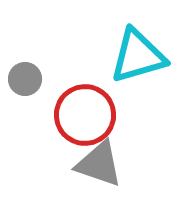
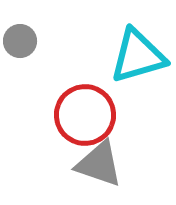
gray circle: moved 5 px left, 38 px up
